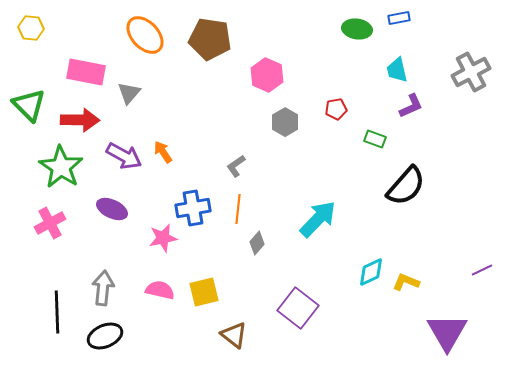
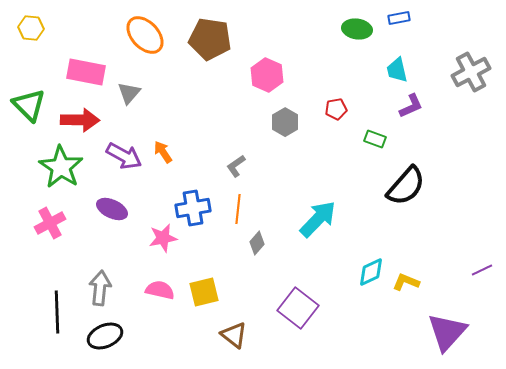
gray arrow: moved 3 px left
purple triangle: rotated 12 degrees clockwise
